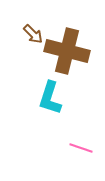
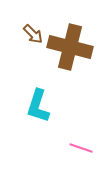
brown cross: moved 3 px right, 4 px up
cyan L-shape: moved 12 px left, 8 px down
